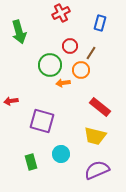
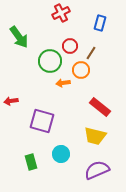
green arrow: moved 5 px down; rotated 20 degrees counterclockwise
green circle: moved 4 px up
